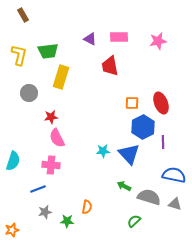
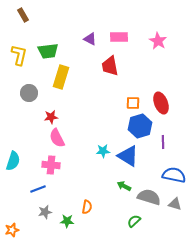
pink star: rotated 30 degrees counterclockwise
orange square: moved 1 px right
blue hexagon: moved 3 px left, 1 px up; rotated 10 degrees clockwise
blue triangle: moved 1 px left, 2 px down; rotated 15 degrees counterclockwise
